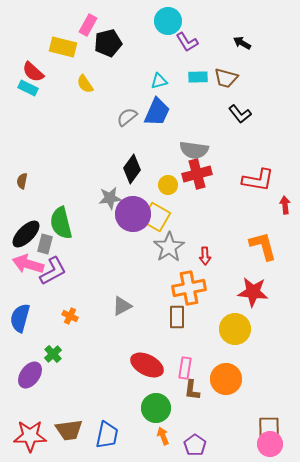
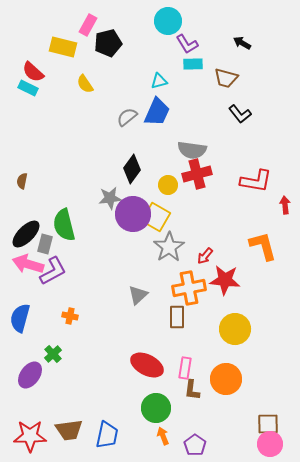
purple L-shape at (187, 42): moved 2 px down
cyan rectangle at (198, 77): moved 5 px left, 13 px up
gray semicircle at (194, 150): moved 2 px left
red L-shape at (258, 180): moved 2 px left, 1 px down
green semicircle at (61, 223): moved 3 px right, 2 px down
red arrow at (205, 256): rotated 42 degrees clockwise
red star at (253, 292): moved 28 px left, 12 px up
gray triangle at (122, 306): moved 16 px right, 11 px up; rotated 15 degrees counterclockwise
orange cross at (70, 316): rotated 14 degrees counterclockwise
brown square at (269, 427): moved 1 px left, 3 px up
